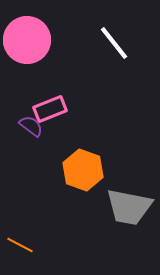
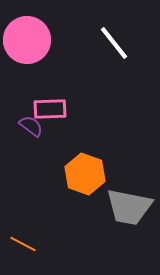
pink rectangle: rotated 20 degrees clockwise
orange hexagon: moved 2 px right, 4 px down
orange line: moved 3 px right, 1 px up
